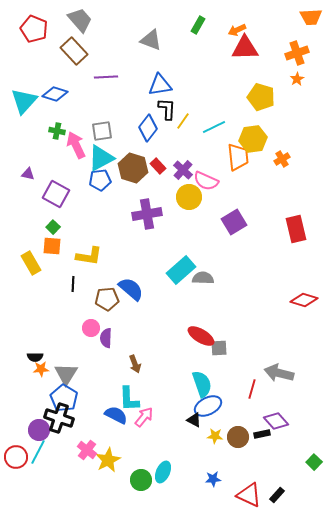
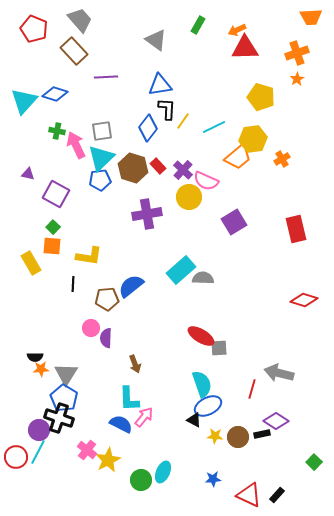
gray triangle at (151, 40): moved 5 px right; rotated 15 degrees clockwise
orange trapezoid at (238, 157): rotated 56 degrees clockwise
cyan triangle at (101, 158): rotated 16 degrees counterclockwise
blue semicircle at (131, 289): moved 3 px up; rotated 80 degrees counterclockwise
blue semicircle at (116, 415): moved 5 px right, 9 px down
purple diamond at (276, 421): rotated 15 degrees counterclockwise
